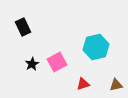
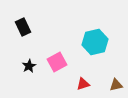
cyan hexagon: moved 1 px left, 5 px up
black star: moved 3 px left, 2 px down
